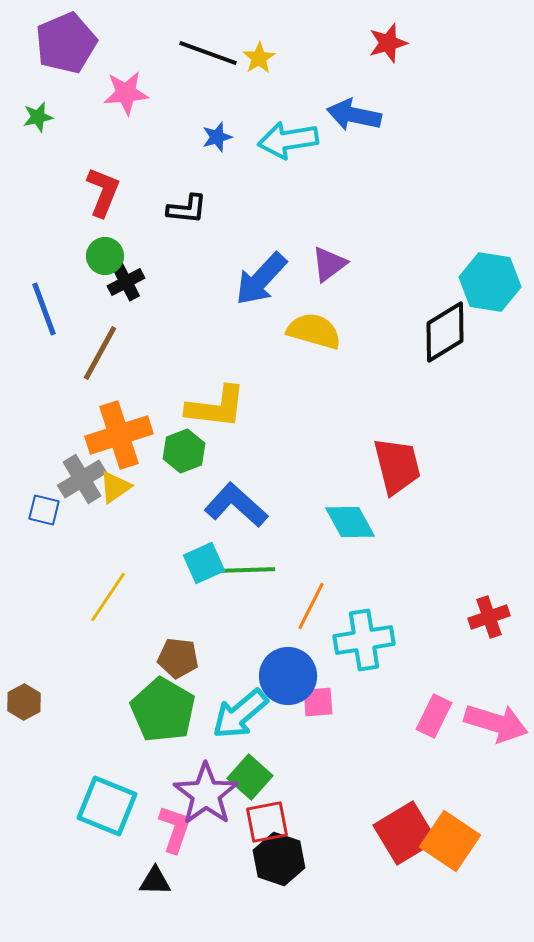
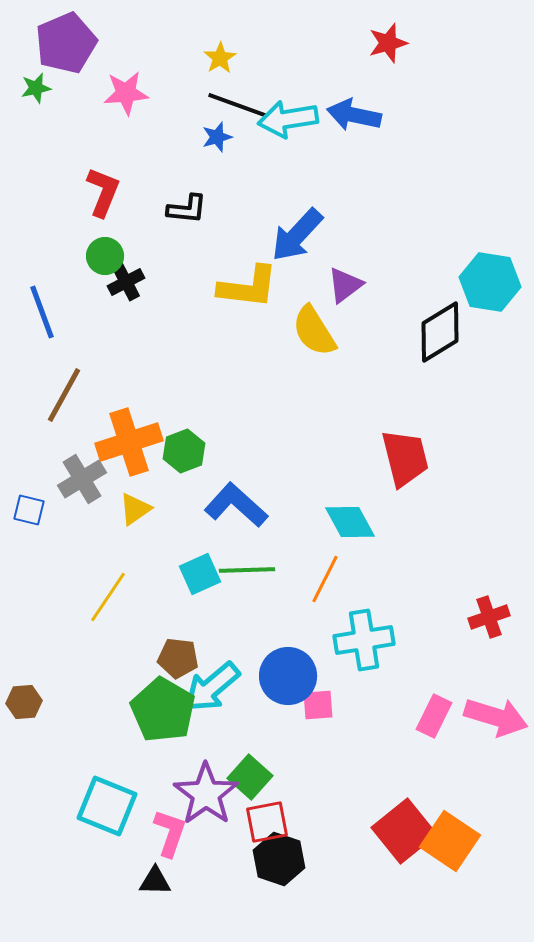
black line at (208, 53): moved 29 px right, 52 px down
yellow star at (259, 58): moved 39 px left
green star at (38, 117): moved 2 px left, 29 px up
cyan arrow at (288, 140): moved 21 px up
purple triangle at (329, 264): moved 16 px right, 21 px down
blue arrow at (261, 279): moved 36 px right, 44 px up
blue line at (44, 309): moved 2 px left, 3 px down
yellow semicircle at (314, 331): rotated 138 degrees counterclockwise
black diamond at (445, 332): moved 5 px left
brown line at (100, 353): moved 36 px left, 42 px down
yellow L-shape at (216, 407): moved 32 px right, 120 px up
orange cross at (119, 435): moved 10 px right, 7 px down
red trapezoid at (397, 466): moved 8 px right, 8 px up
yellow triangle at (115, 487): moved 20 px right, 22 px down
blue square at (44, 510): moved 15 px left
cyan square at (204, 563): moved 4 px left, 11 px down
orange line at (311, 606): moved 14 px right, 27 px up
brown hexagon at (24, 702): rotated 24 degrees clockwise
pink square at (318, 702): moved 3 px down
cyan arrow at (240, 714): moved 28 px left, 27 px up
pink arrow at (496, 723): moved 6 px up
pink L-shape at (175, 829): moved 5 px left, 4 px down
red square at (405, 833): moved 1 px left, 2 px up; rotated 8 degrees counterclockwise
